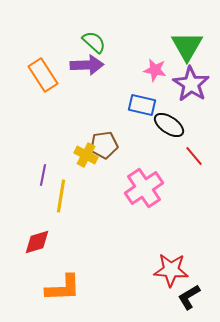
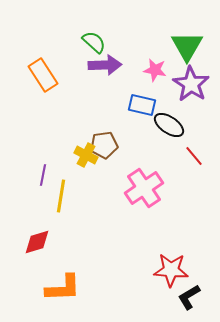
purple arrow: moved 18 px right
